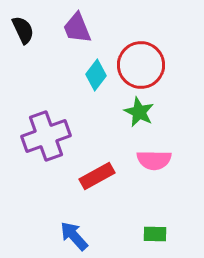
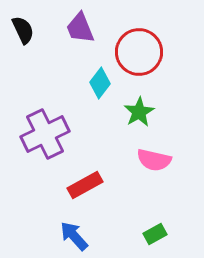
purple trapezoid: moved 3 px right
red circle: moved 2 px left, 13 px up
cyan diamond: moved 4 px right, 8 px down
green star: rotated 16 degrees clockwise
purple cross: moved 1 px left, 2 px up; rotated 6 degrees counterclockwise
pink semicircle: rotated 12 degrees clockwise
red rectangle: moved 12 px left, 9 px down
green rectangle: rotated 30 degrees counterclockwise
